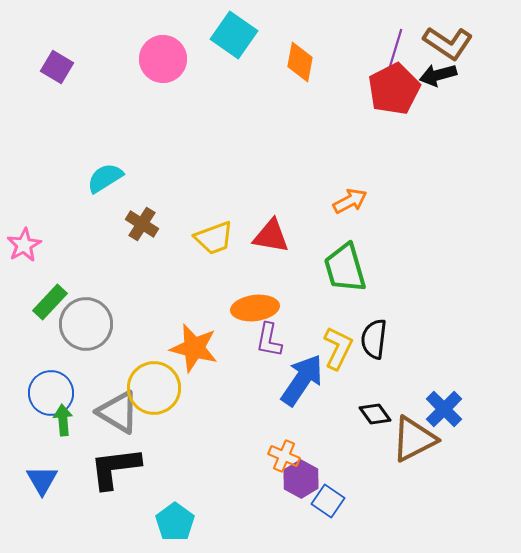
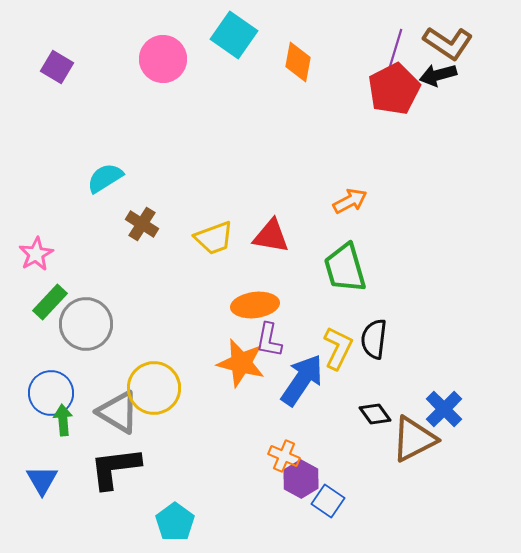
orange diamond: moved 2 px left
pink star: moved 12 px right, 9 px down
orange ellipse: moved 3 px up
orange star: moved 47 px right, 15 px down
